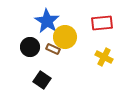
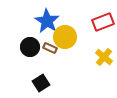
red rectangle: moved 1 px right, 1 px up; rotated 15 degrees counterclockwise
brown rectangle: moved 3 px left, 1 px up
yellow cross: rotated 12 degrees clockwise
black square: moved 1 px left, 3 px down; rotated 24 degrees clockwise
